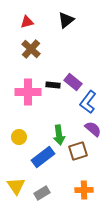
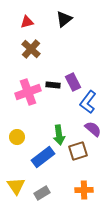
black triangle: moved 2 px left, 1 px up
purple rectangle: rotated 24 degrees clockwise
pink cross: rotated 20 degrees counterclockwise
yellow circle: moved 2 px left
